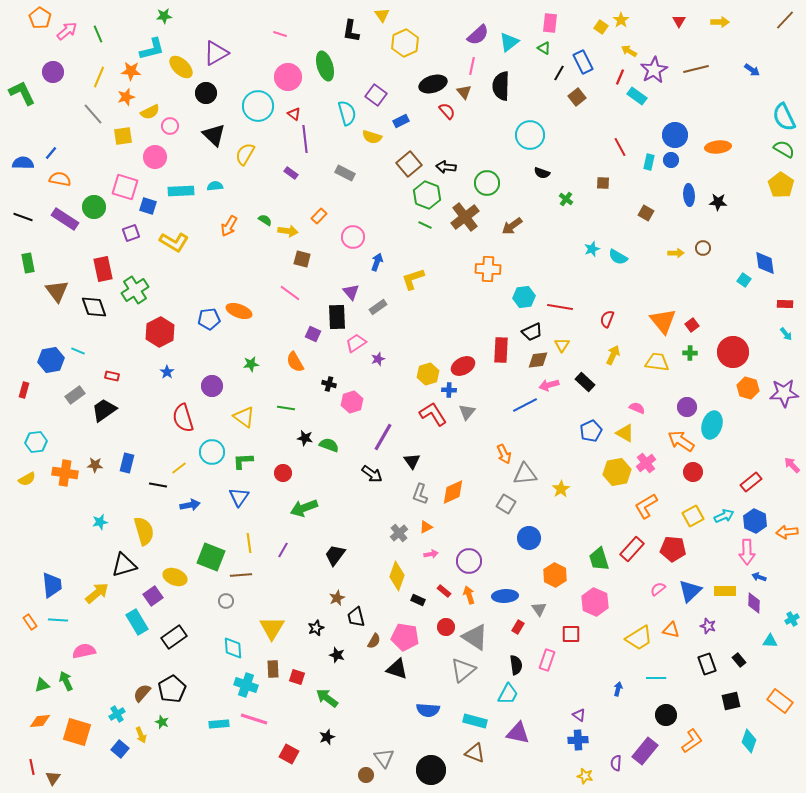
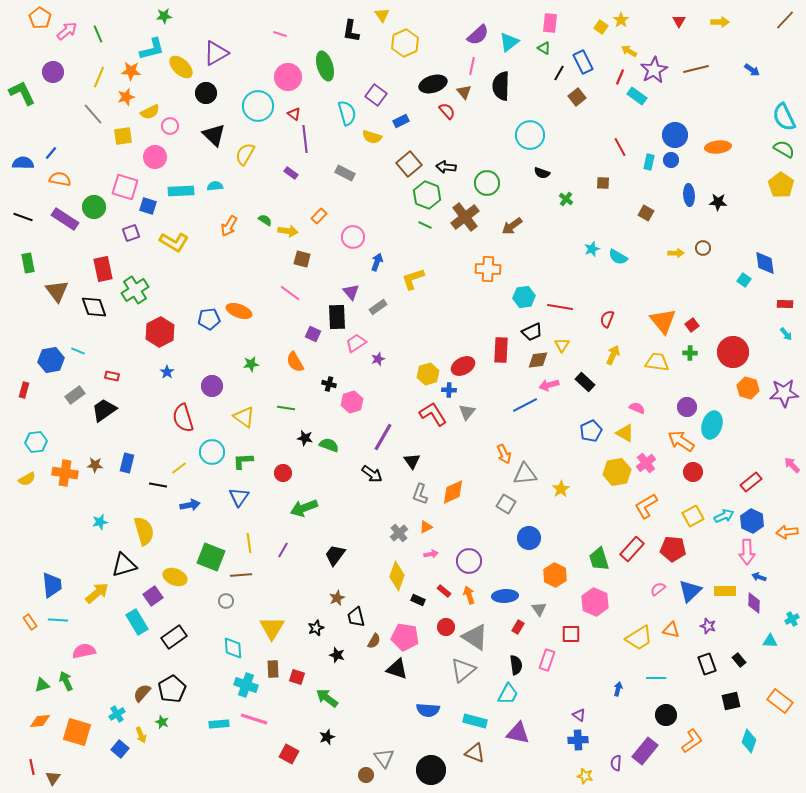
blue hexagon at (755, 521): moved 3 px left
